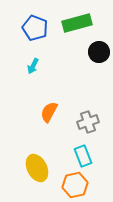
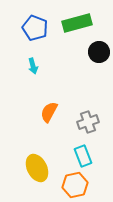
cyan arrow: rotated 42 degrees counterclockwise
